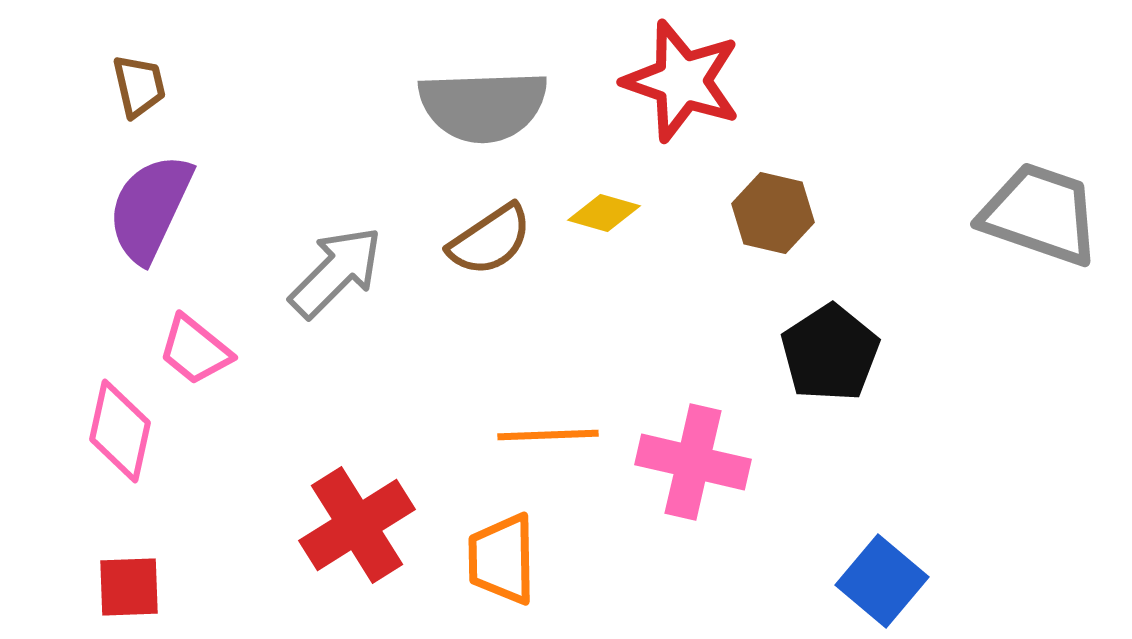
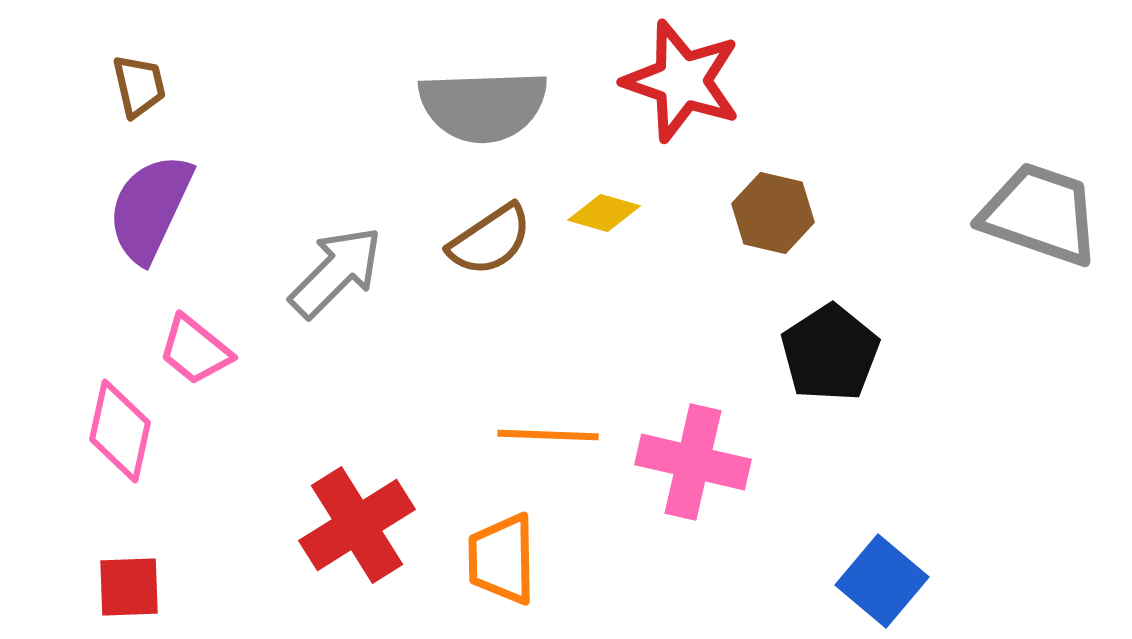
orange line: rotated 4 degrees clockwise
